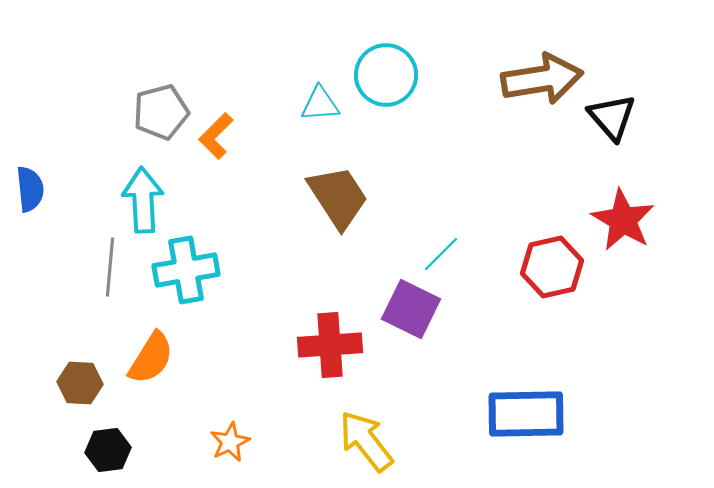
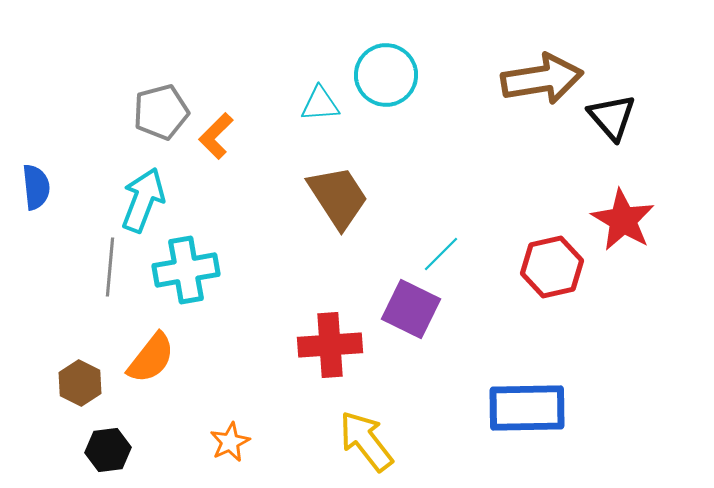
blue semicircle: moved 6 px right, 2 px up
cyan arrow: rotated 24 degrees clockwise
orange semicircle: rotated 6 degrees clockwise
brown hexagon: rotated 24 degrees clockwise
blue rectangle: moved 1 px right, 6 px up
